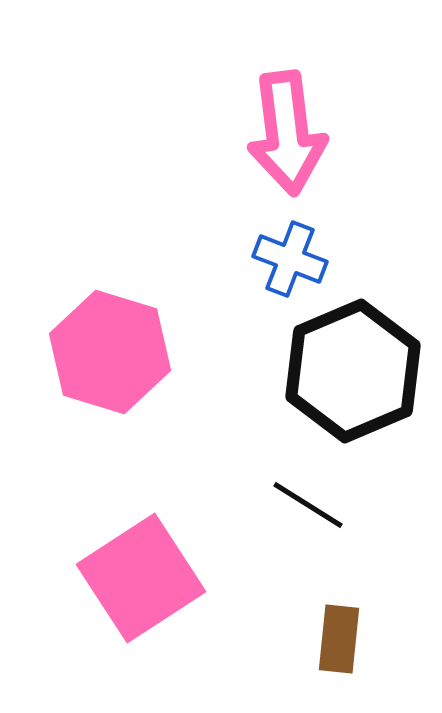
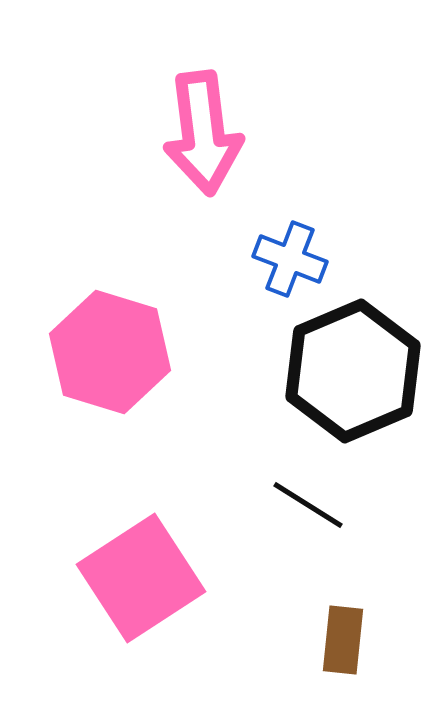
pink arrow: moved 84 px left
brown rectangle: moved 4 px right, 1 px down
